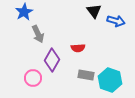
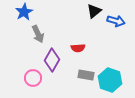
black triangle: rotated 28 degrees clockwise
